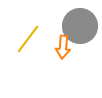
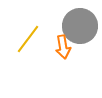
orange arrow: rotated 15 degrees counterclockwise
